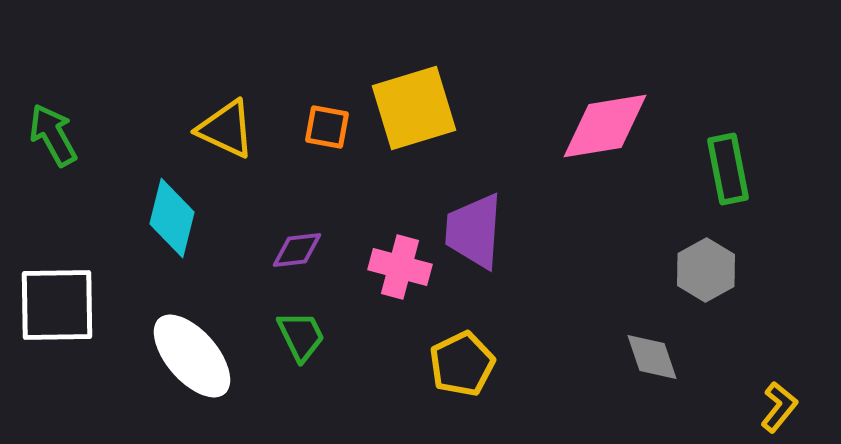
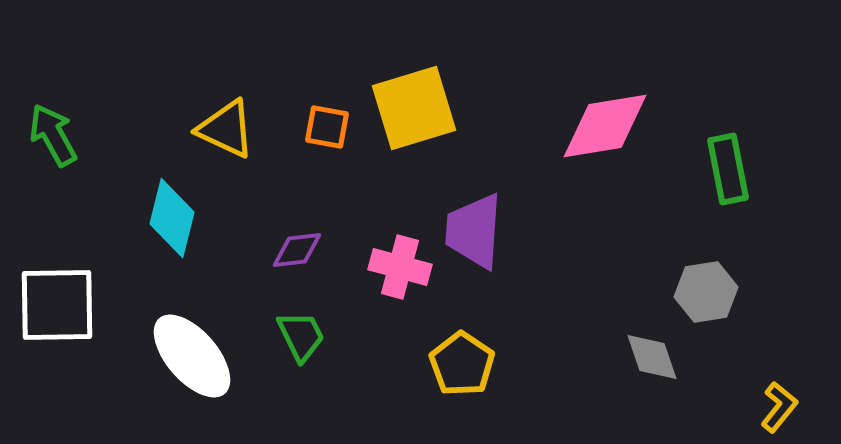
gray hexagon: moved 22 px down; rotated 20 degrees clockwise
yellow pentagon: rotated 12 degrees counterclockwise
